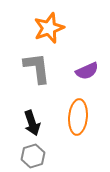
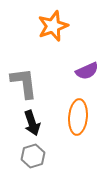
orange star: moved 4 px right, 2 px up
gray L-shape: moved 13 px left, 15 px down
